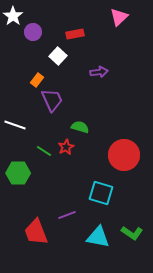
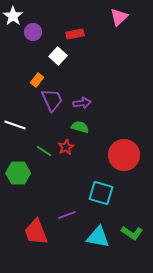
purple arrow: moved 17 px left, 31 px down
